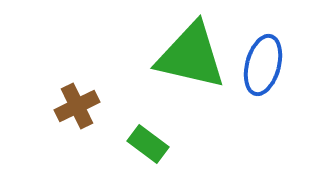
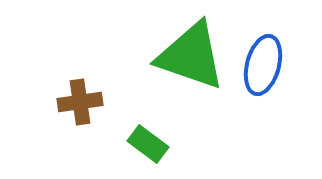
green triangle: rotated 6 degrees clockwise
brown cross: moved 3 px right, 4 px up; rotated 18 degrees clockwise
